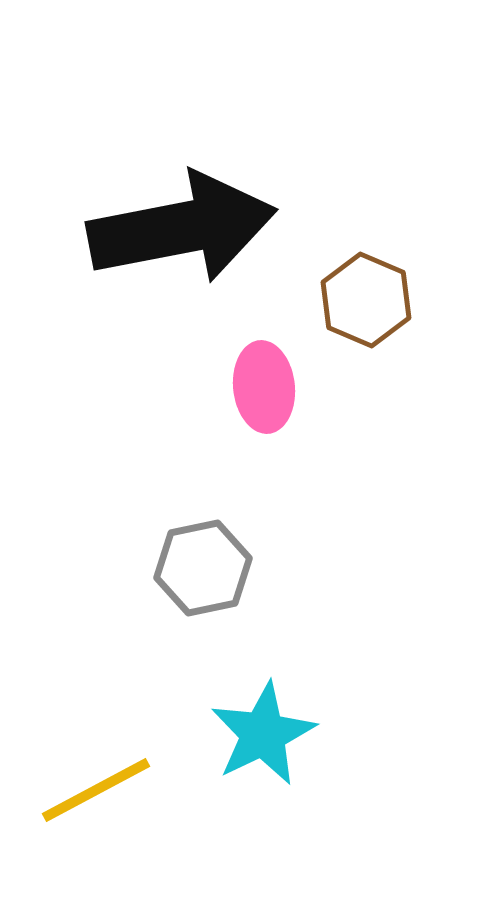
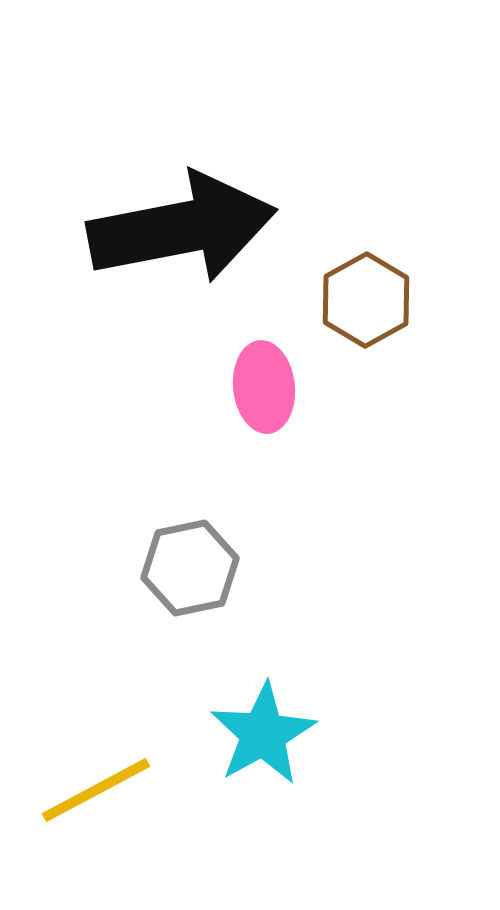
brown hexagon: rotated 8 degrees clockwise
gray hexagon: moved 13 px left
cyan star: rotated 3 degrees counterclockwise
